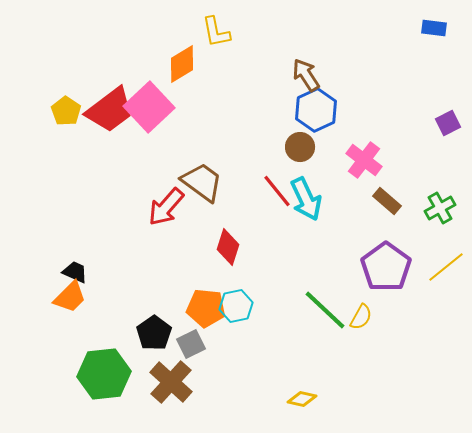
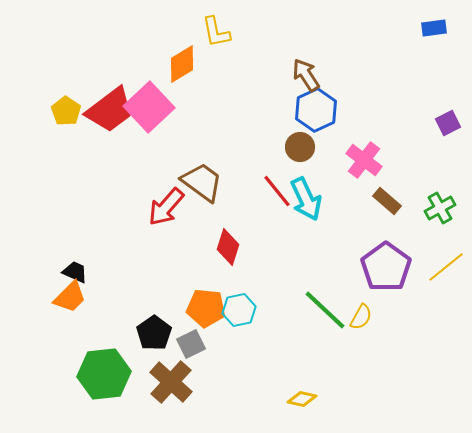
blue rectangle: rotated 15 degrees counterclockwise
cyan hexagon: moved 3 px right, 4 px down
